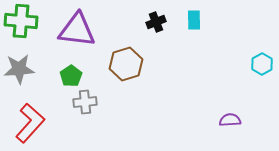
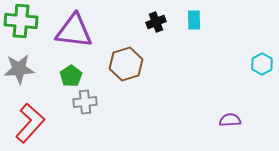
purple triangle: moved 3 px left, 1 px down
